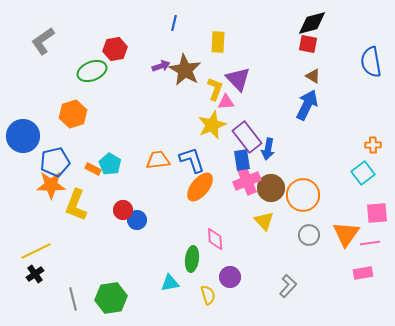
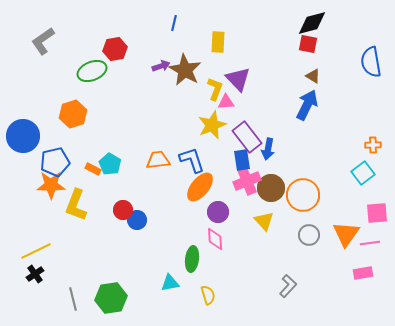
purple circle at (230, 277): moved 12 px left, 65 px up
